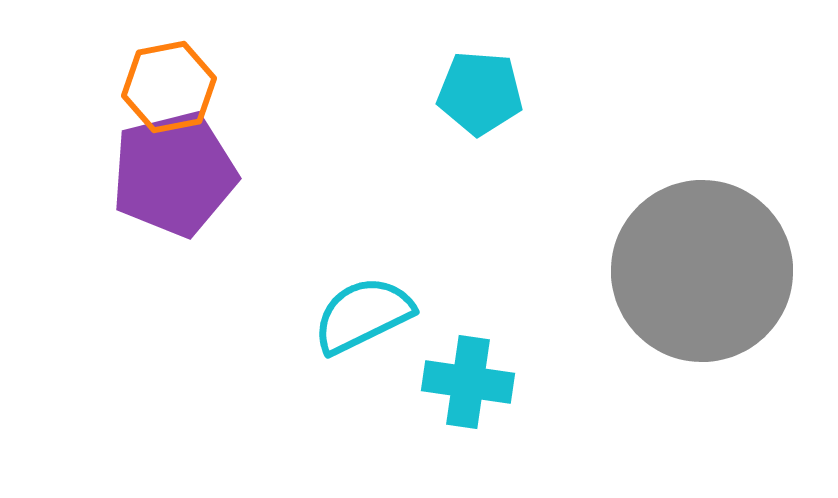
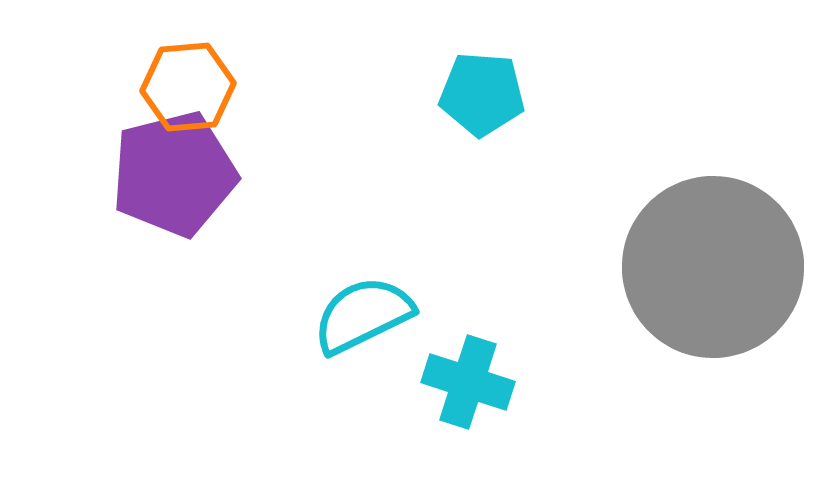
orange hexagon: moved 19 px right; rotated 6 degrees clockwise
cyan pentagon: moved 2 px right, 1 px down
gray circle: moved 11 px right, 4 px up
cyan cross: rotated 10 degrees clockwise
